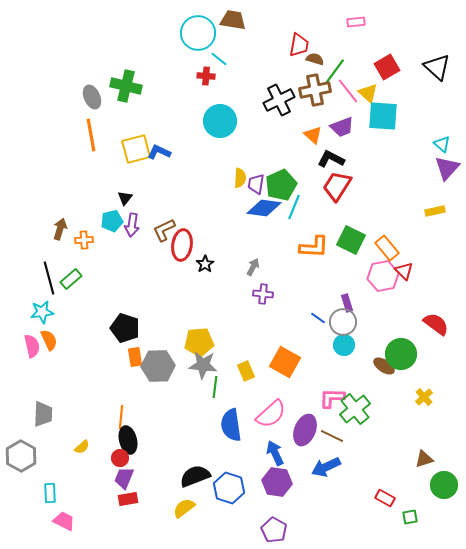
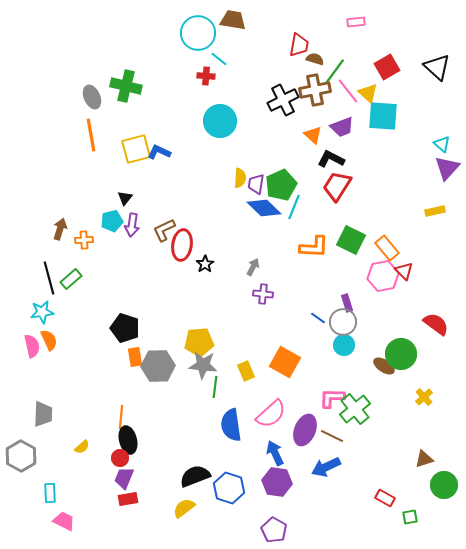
black cross at (279, 100): moved 4 px right
blue diamond at (264, 208): rotated 36 degrees clockwise
